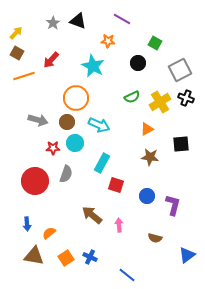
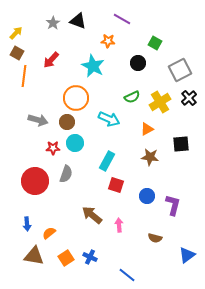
orange line: rotated 65 degrees counterclockwise
black cross: moved 3 px right; rotated 28 degrees clockwise
cyan arrow: moved 10 px right, 6 px up
cyan rectangle: moved 5 px right, 2 px up
